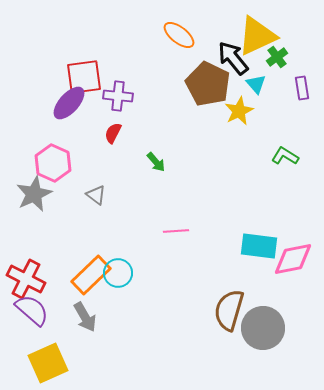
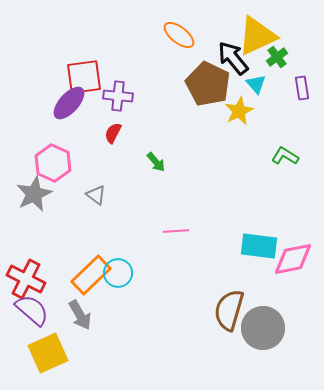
gray arrow: moved 5 px left, 2 px up
yellow square: moved 10 px up
